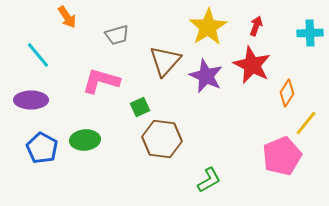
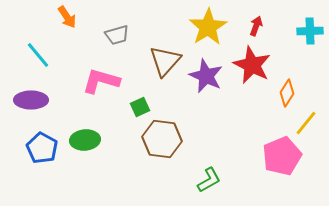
cyan cross: moved 2 px up
